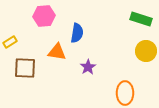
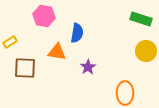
pink hexagon: rotated 15 degrees clockwise
